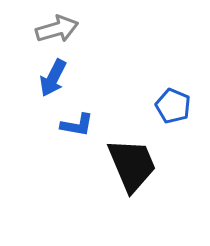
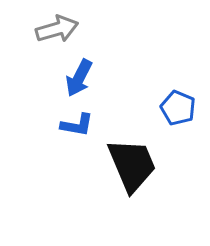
blue arrow: moved 26 px right
blue pentagon: moved 5 px right, 2 px down
